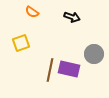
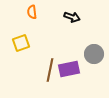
orange semicircle: rotated 48 degrees clockwise
purple rectangle: rotated 25 degrees counterclockwise
